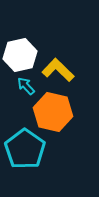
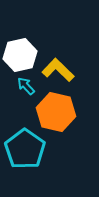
orange hexagon: moved 3 px right
